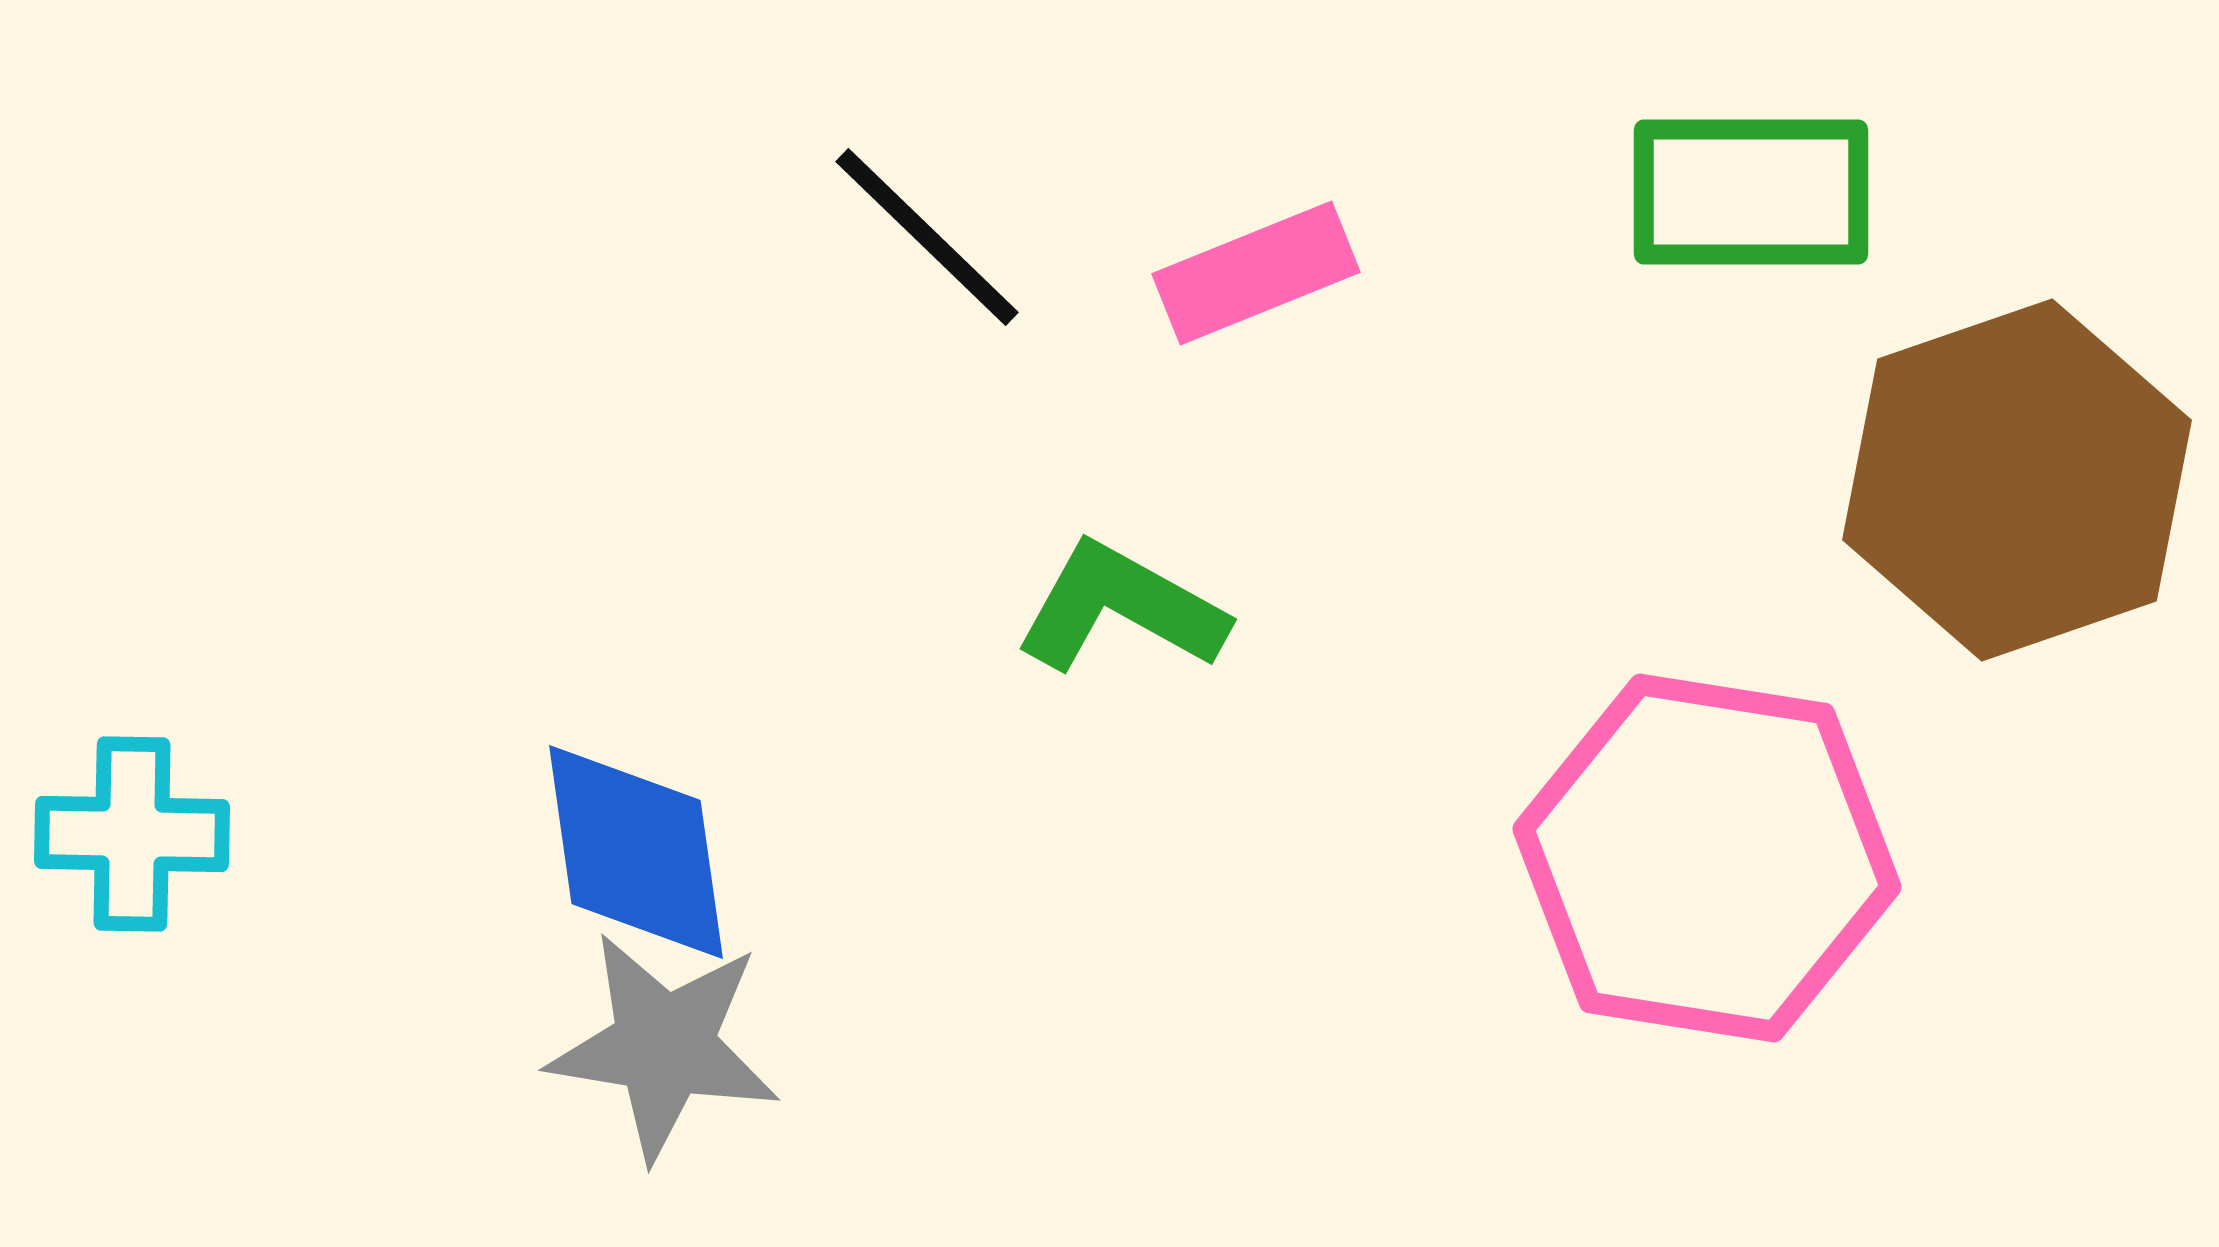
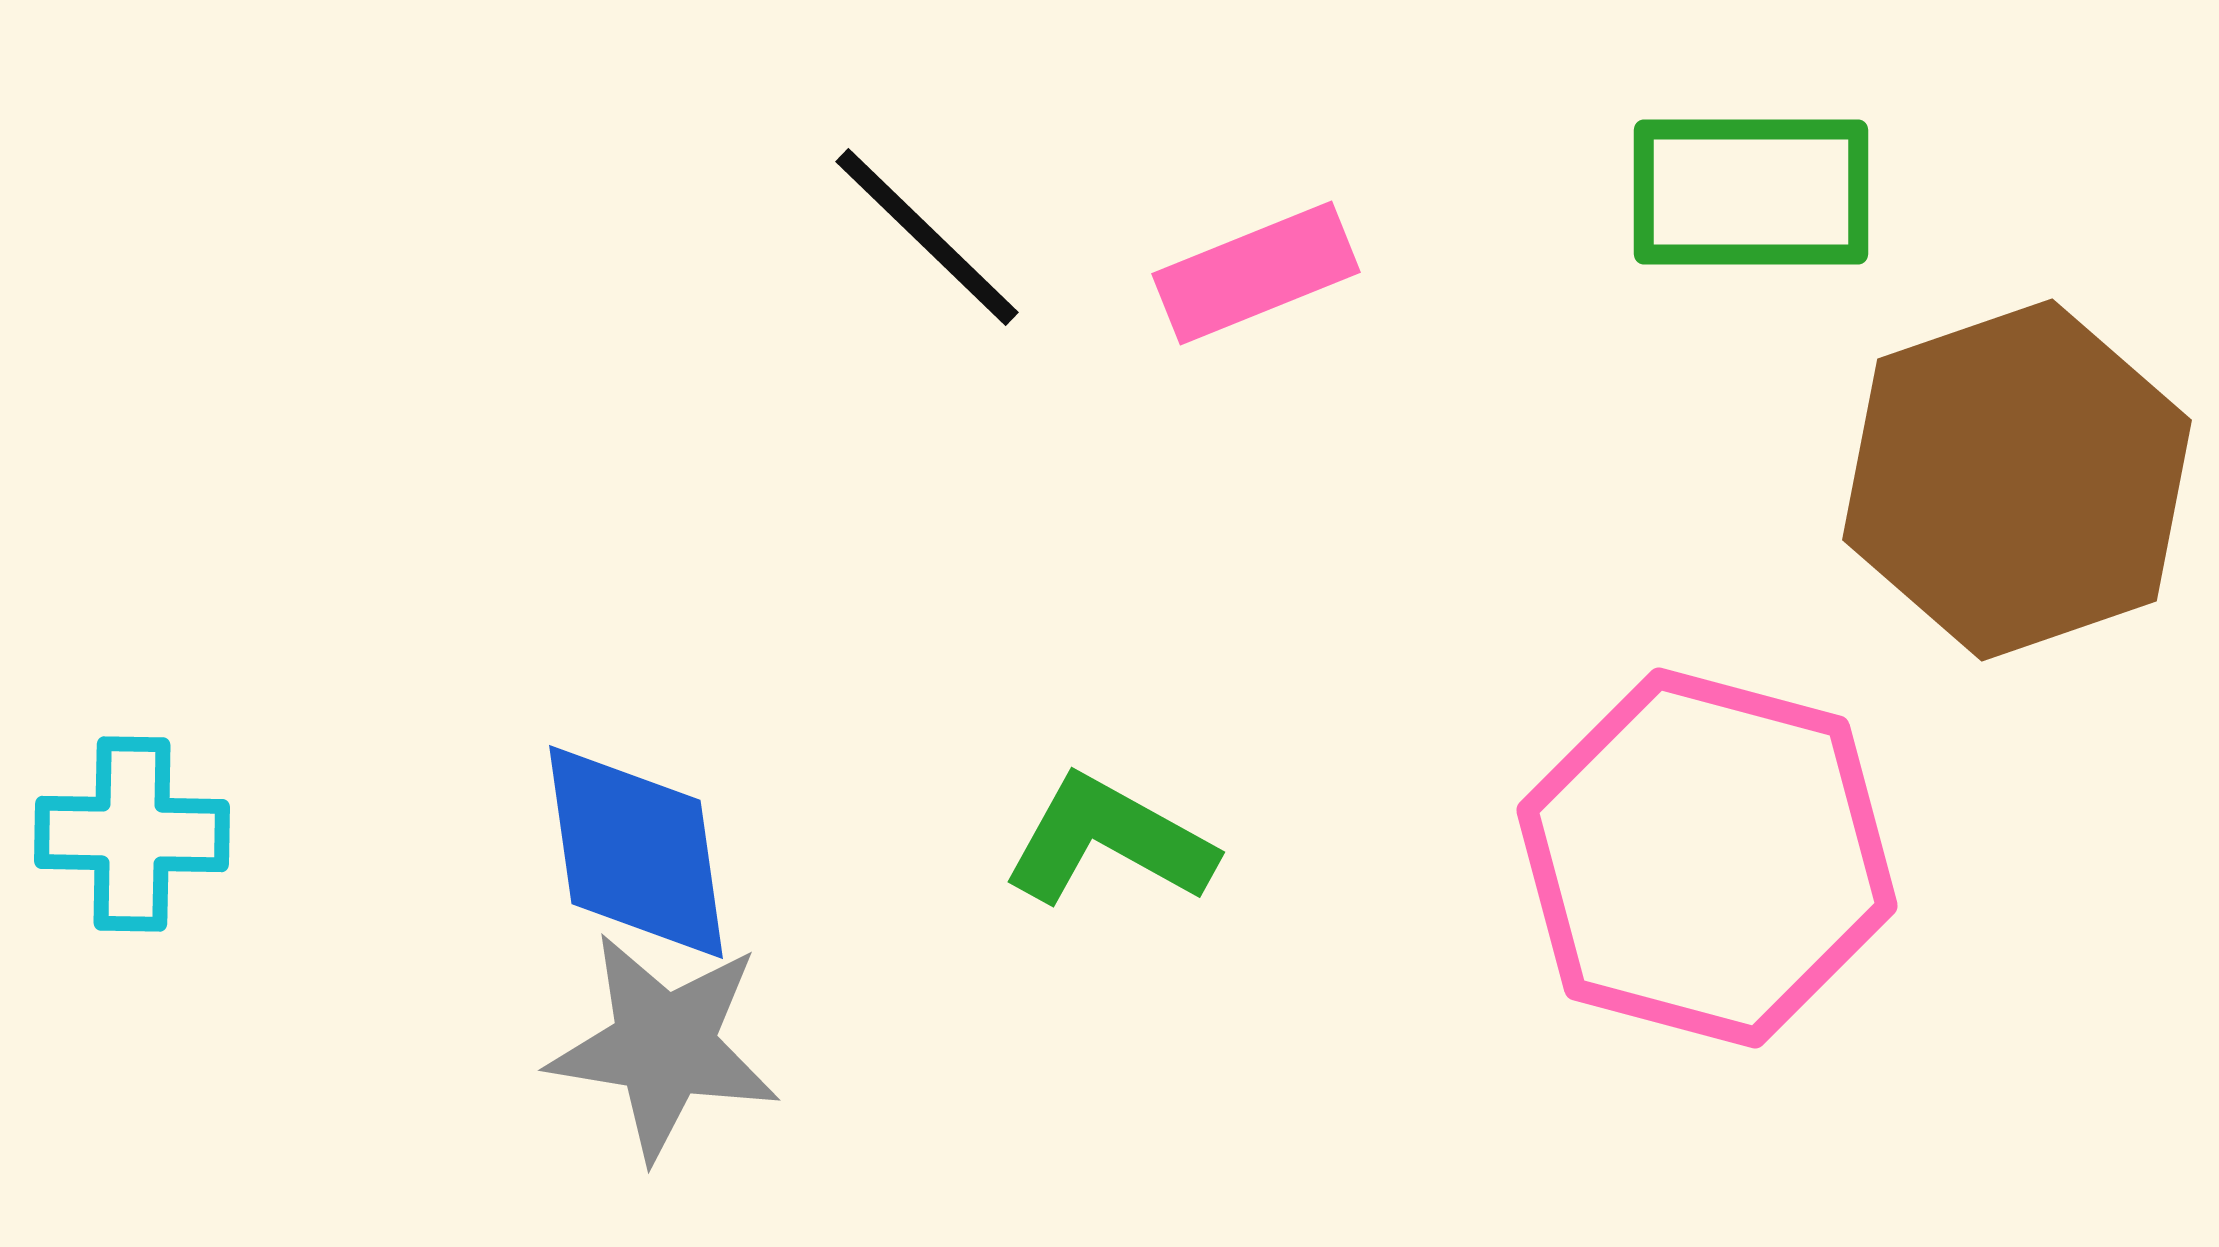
green L-shape: moved 12 px left, 233 px down
pink hexagon: rotated 6 degrees clockwise
